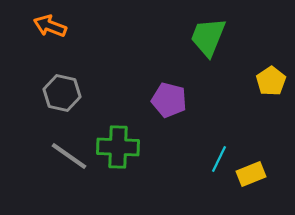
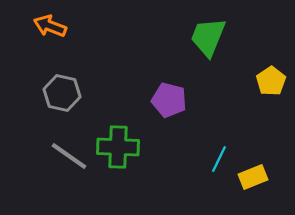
yellow rectangle: moved 2 px right, 3 px down
